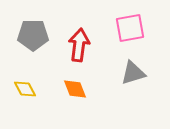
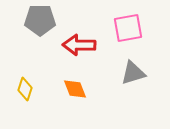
pink square: moved 2 px left
gray pentagon: moved 7 px right, 15 px up
red arrow: rotated 96 degrees counterclockwise
yellow diamond: rotated 45 degrees clockwise
